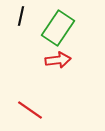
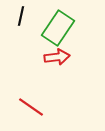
red arrow: moved 1 px left, 3 px up
red line: moved 1 px right, 3 px up
